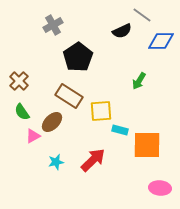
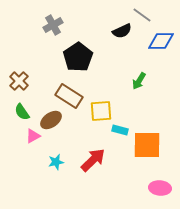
brown ellipse: moved 1 px left, 2 px up; rotated 10 degrees clockwise
